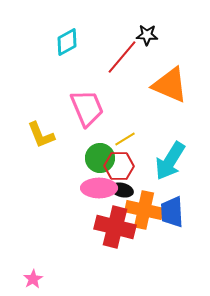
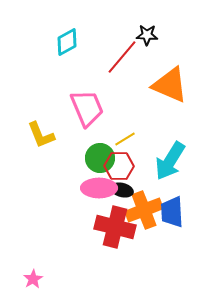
orange cross: rotated 33 degrees counterclockwise
